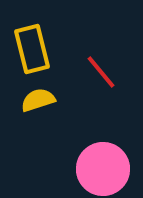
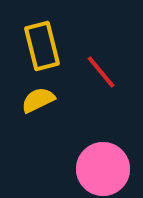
yellow rectangle: moved 10 px right, 3 px up
yellow semicircle: rotated 8 degrees counterclockwise
